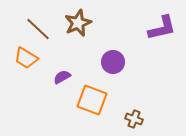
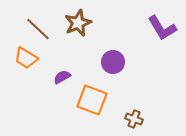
purple L-shape: rotated 72 degrees clockwise
